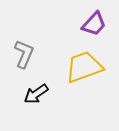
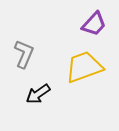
black arrow: moved 2 px right
